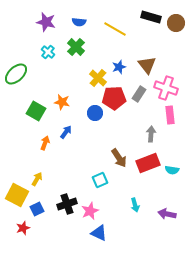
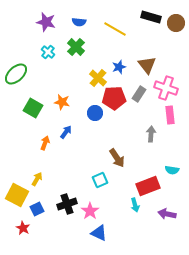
green square: moved 3 px left, 3 px up
brown arrow: moved 2 px left
red rectangle: moved 23 px down
pink star: rotated 12 degrees counterclockwise
red star: rotated 24 degrees counterclockwise
